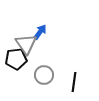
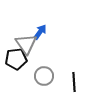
gray circle: moved 1 px down
black line: rotated 12 degrees counterclockwise
